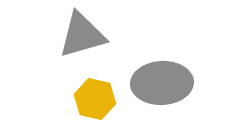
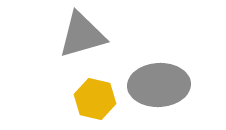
gray ellipse: moved 3 px left, 2 px down
